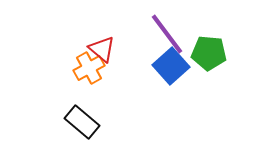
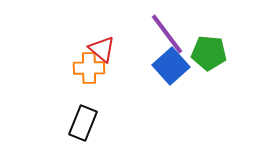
orange cross: rotated 28 degrees clockwise
black rectangle: moved 1 px right, 1 px down; rotated 72 degrees clockwise
